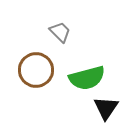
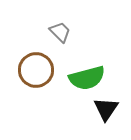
black triangle: moved 1 px down
